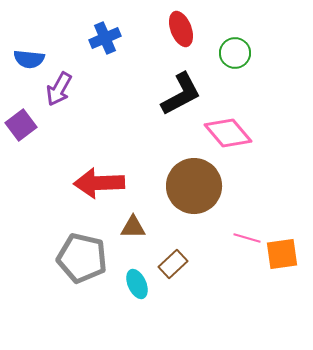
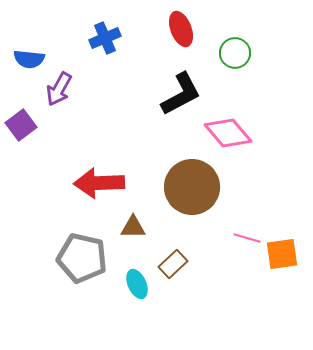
brown circle: moved 2 px left, 1 px down
